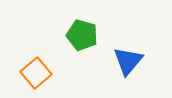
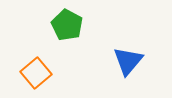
green pentagon: moved 15 px left, 10 px up; rotated 12 degrees clockwise
